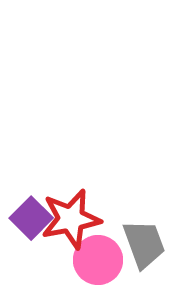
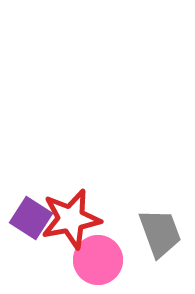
purple square: rotated 12 degrees counterclockwise
gray trapezoid: moved 16 px right, 11 px up
